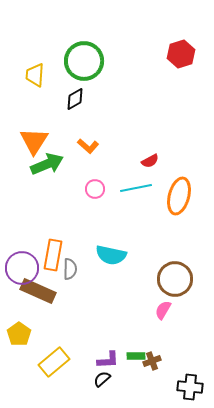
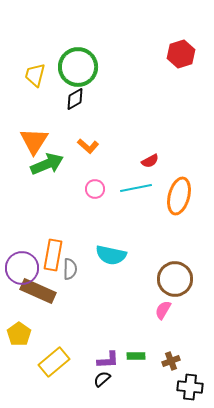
green circle: moved 6 px left, 6 px down
yellow trapezoid: rotated 10 degrees clockwise
brown cross: moved 19 px right
